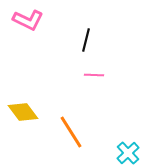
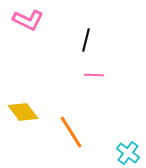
cyan cross: rotated 10 degrees counterclockwise
